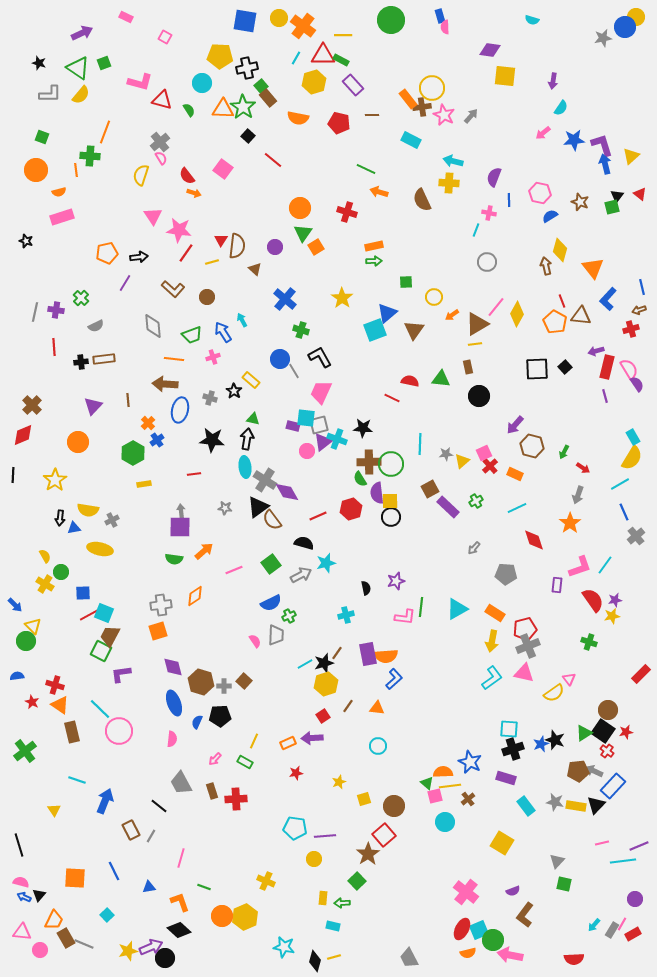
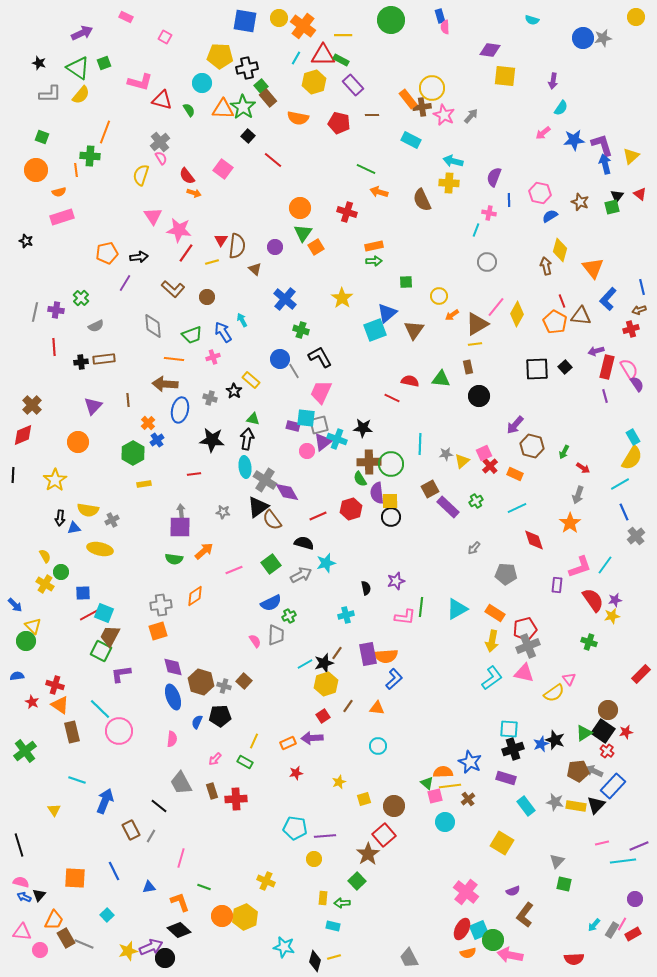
blue circle at (625, 27): moved 42 px left, 11 px down
yellow circle at (434, 297): moved 5 px right, 1 px up
gray star at (225, 508): moved 2 px left, 4 px down
gray cross at (224, 686): rotated 16 degrees clockwise
blue ellipse at (174, 703): moved 1 px left, 6 px up
